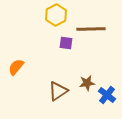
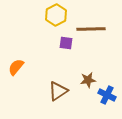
brown star: moved 1 px right, 3 px up
blue cross: rotated 12 degrees counterclockwise
